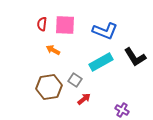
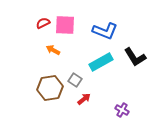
red semicircle: moved 1 px right, 1 px up; rotated 56 degrees clockwise
brown hexagon: moved 1 px right, 1 px down
